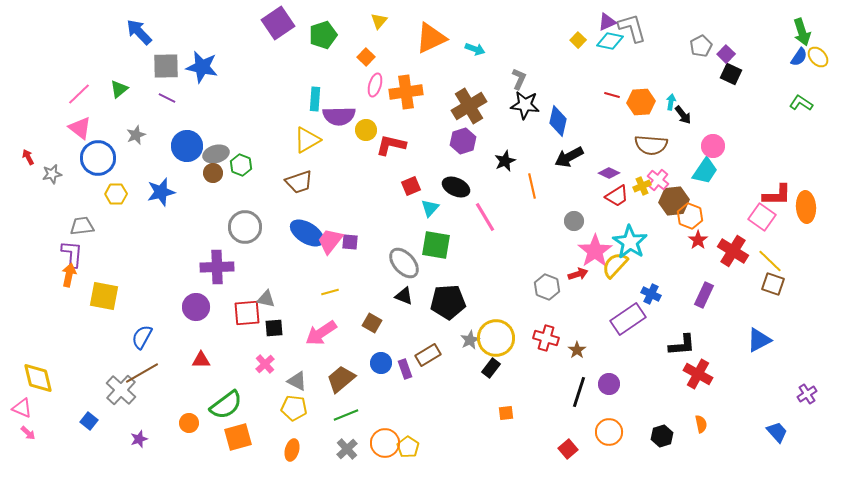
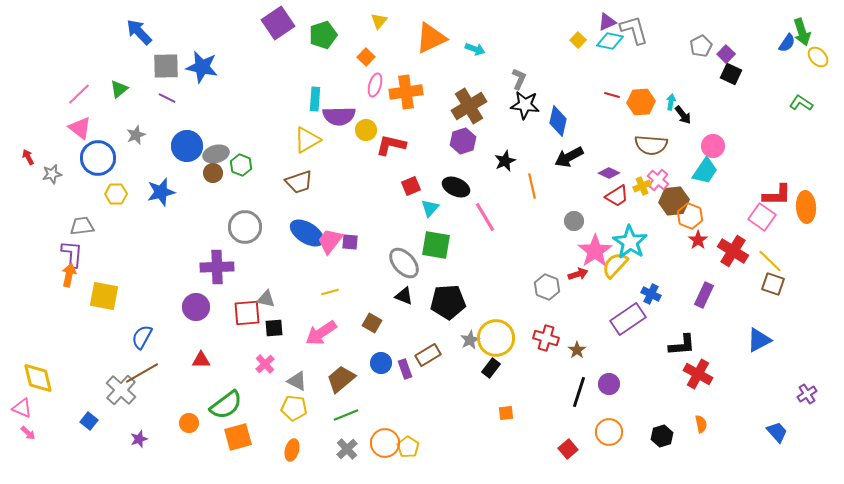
gray L-shape at (632, 28): moved 2 px right, 2 px down
blue semicircle at (799, 57): moved 12 px left, 14 px up
